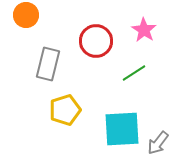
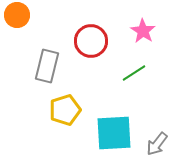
orange circle: moved 9 px left
pink star: moved 1 px left, 1 px down
red circle: moved 5 px left
gray rectangle: moved 1 px left, 2 px down
cyan square: moved 8 px left, 4 px down
gray arrow: moved 1 px left, 1 px down
